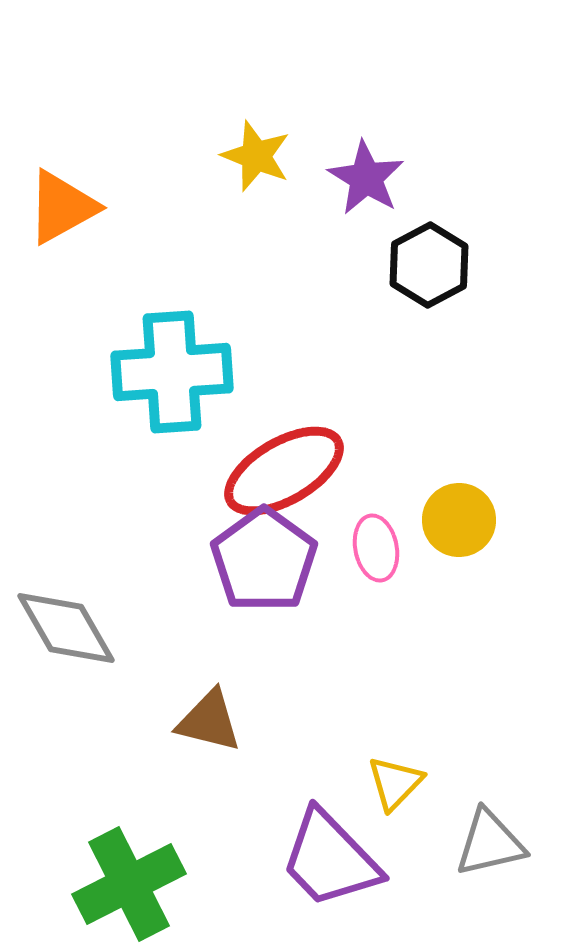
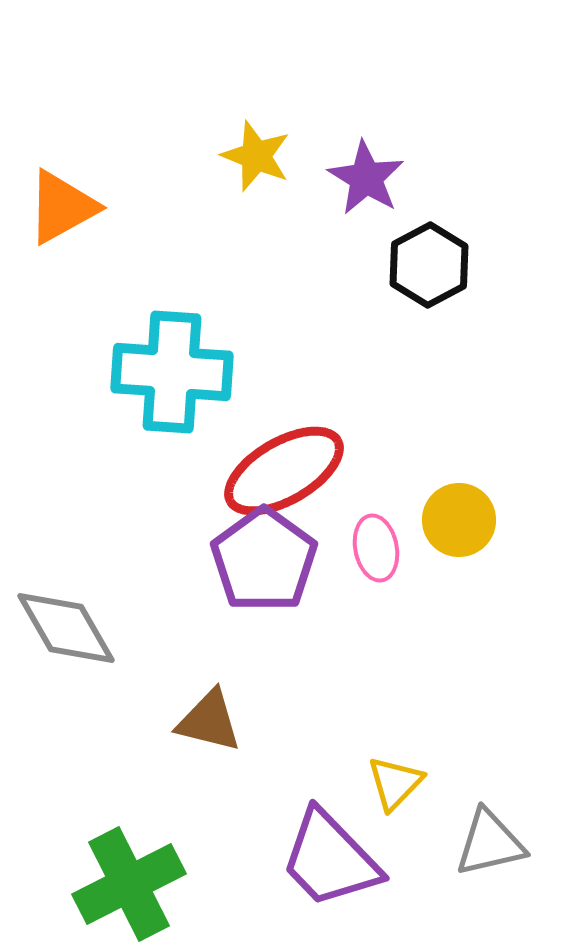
cyan cross: rotated 8 degrees clockwise
